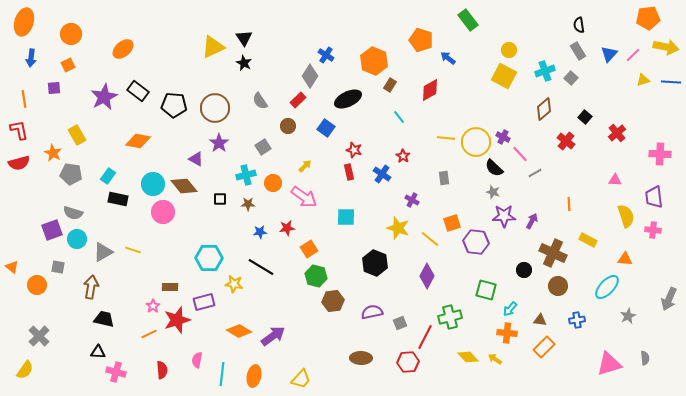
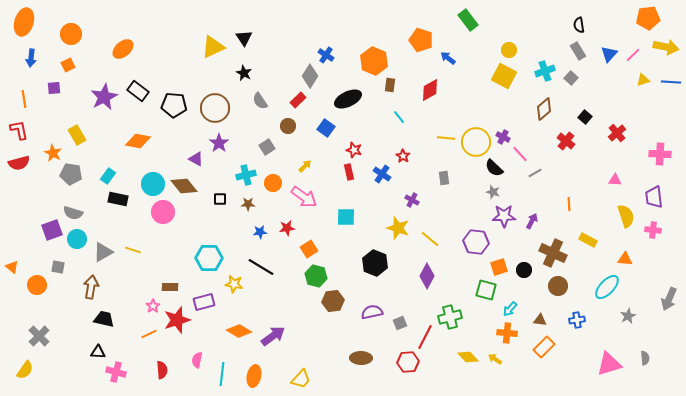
black star at (244, 63): moved 10 px down
brown rectangle at (390, 85): rotated 24 degrees counterclockwise
gray square at (263, 147): moved 4 px right
orange square at (452, 223): moved 47 px right, 44 px down
